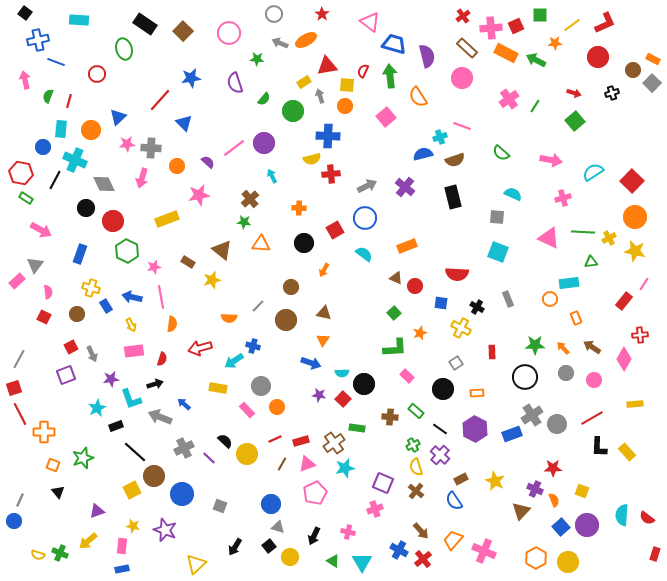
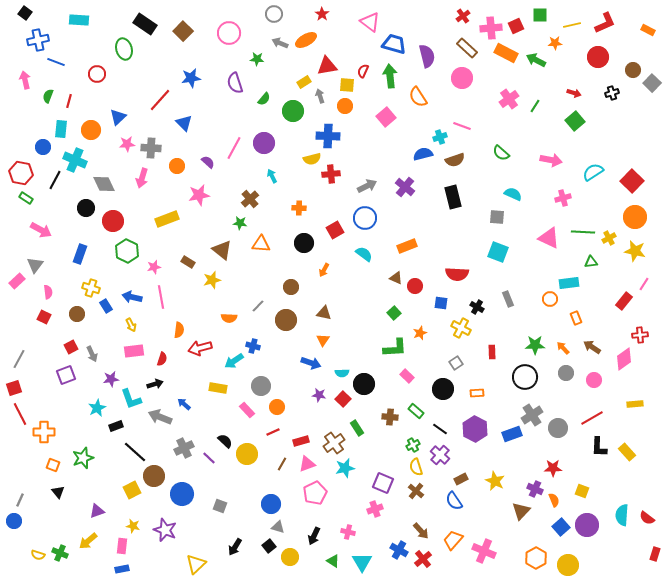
yellow line at (572, 25): rotated 24 degrees clockwise
orange rectangle at (653, 59): moved 5 px left, 29 px up
pink line at (234, 148): rotated 25 degrees counterclockwise
green star at (244, 222): moved 4 px left, 1 px down
orange semicircle at (172, 324): moved 7 px right, 6 px down
pink diamond at (624, 359): rotated 25 degrees clockwise
gray circle at (557, 424): moved 1 px right, 4 px down
green rectangle at (357, 428): rotated 49 degrees clockwise
red line at (275, 439): moved 2 px left, 7 px up
yellow circle at (568, 562): moved 3 px down
